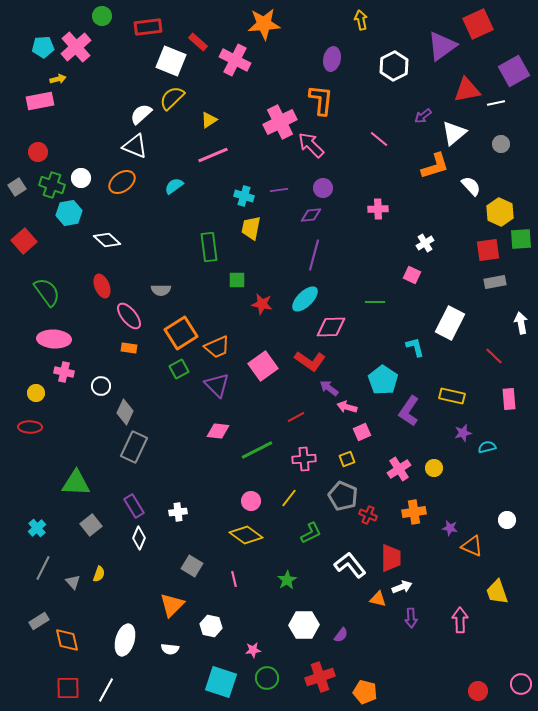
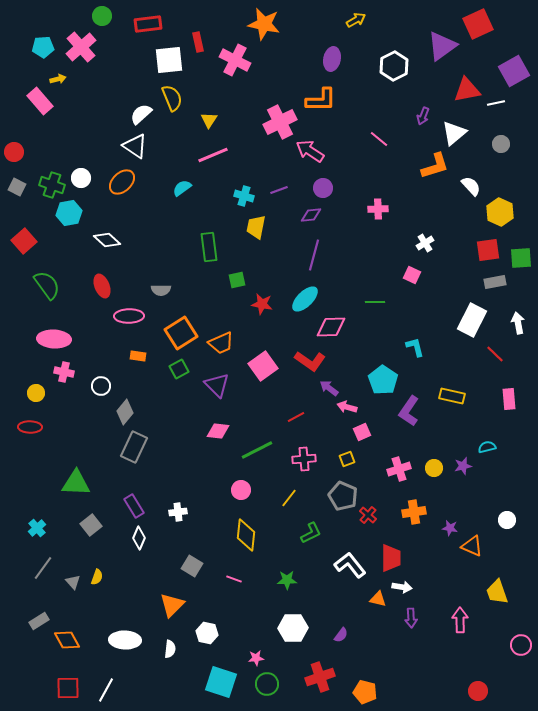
yellow arrow at (361, 20): moved 5 px left; rotated 72 degrees clockwise
orange star at (264, 24): rotated 16 degrees clockwise
red rectangle at (148, 27): moved 3 px up
red rectangle at (198, 42): rotated 36 degrees clockwise
pink cross at (76, 47): moved 5 px right
white square at (171, 61): moved 2 px left, 1 px up; rotated 28 degrees counterclockwise
yellow semicircle at (172, 98): rotated 112 degrees clockwise
orange L-shape at (321, 100): rotated 84 degrees clockwise
pink rectangle at (40, 101): rotated 60 degrees clockwise
purple arrow at (423, 116): rotated 30 degrees counterclockwise
yellow triangle at (209, 120): rotated 24 degrees counterclockwise
pink arrow at (311, 145): moved 1 px left, 6 px down; rotated 12 degrees counterclockwise
white triangle at (135, 146): rotated 12 degrees clockwise
red circle at (38, 152): moved 24 px left
orange ellipse at (122, 182): rotated 8 degrees counterclockwise
cyan semicircle at (174, 186): moved 8 px right, 2 px down
gray square at (17, 187): rotated 30 degrees counterclockwise
purple line at (279, 190): rotated 12 degrees counterclockwise
yellow trapezoid at (251, 228): moved 5 px right, 1 px up
green square at (521, 239): moved 19 px down
green square at (237, 280): rotated 12 degrees counterclockwise
green semicircle at (47, 292): moved 7 px up
pink ellipse at (129, 316): rotated 52 degrees counterclockwise
white rectangle at (450, 323): moved 22 px right, 3 px up
white arrow at (521, 323): moved 3 px left
orange trapezoid at (217, 347): moved 4 px right, 4 px up
orange rectangle at (129, 348): moved 9 px right, 8 px down
red line at (494, 356): moved 1 px right, 2 px up
gray diamond at (125, 412): rotated 15 degrees clockwise
purple star at (463, 433): moved 33 px down
pink cross at (399, 469): rotated 15 degrees clockwise
pink circle at (251, 501): moved 10 px left, 11 px up
red cross at (368, 515): rotated 18 degrees clockwise
yellow diamond at (246, 535): rotated 60 degrees clockwise
gray line at (43, 568): rotated 10 degrees clockwise
yellow semicircle at (99, 574): moved 2 px left, 3 px down
pink line at (234, 579): rotated 56 degrees counterclockwise
green star at (287, 580): rotated 30 degrees clockwise
white arrow at (402, 587): rotated 30 degrees clockwise
white hexagon at (304, 625): moved 11 px left, 3 px down
white hexagon at (211, 626): moved 4 px left, 7 px down
orange diamond at (67, 640): rotated 16 degrees counterclockwise
white ellipse at (125, 640): rotated 76 degrees clockwise
white semicircle at (170, 649): rotated 90 degrees counterclockwise
pink star at (253, 650): moved 3 px right, 8 px down
green circle at (267, 678): moved 6 px down
pink circle at (521, 684): moved 39 px up
